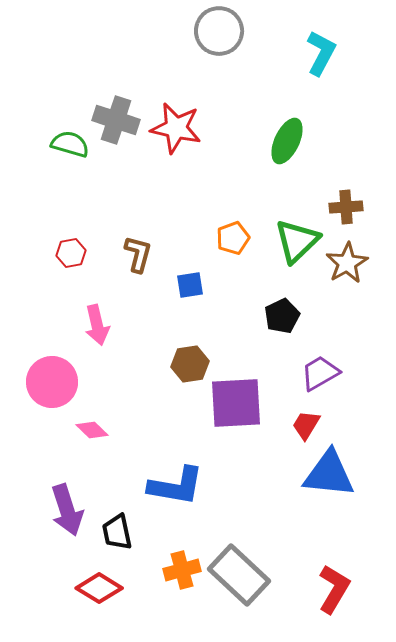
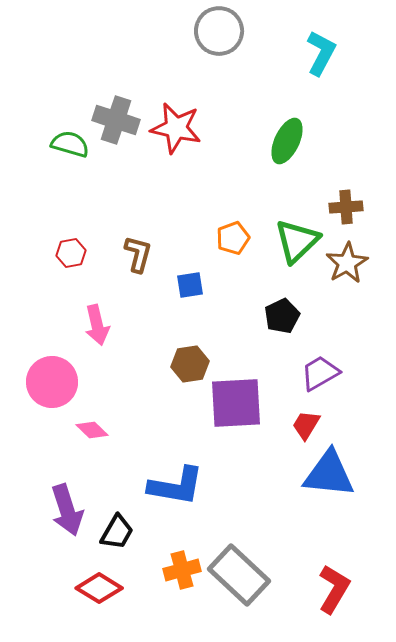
black trapezoid: rotated 138 degrees counterclockwise
